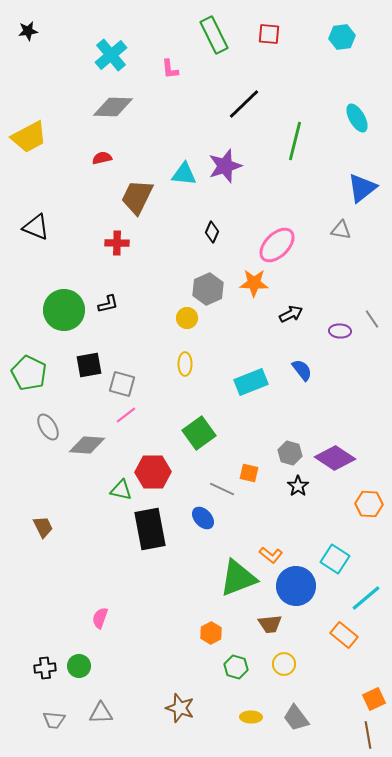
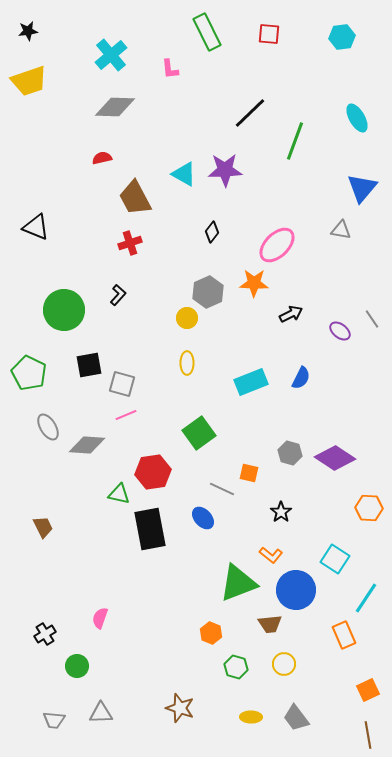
green rectangle at (214, 35): moved 7 px left, 3 px up
black line at (244, 104): moved 6 px right, 9 px down
gray diamond at (113, 107): moved 2 px right
yellow trapezoid at (29, 137): moved 56 px up; rotated 9 degrees clockwise
green line at (295, 141): rotated 6 degrees clockwise
purple star at (225, 166): moved 4 px down; rotated 16 degrees clockwise
cyan triangle at (184, 174): rotated 24 degrees clockwise
blue triangle at (362, 188): rotated 12 degrees counterclockwise
brown trapezoid at (137, 197): moved 2 px left, 1 px down; rotated 54 degrees counterclockwise
black diamond at (212, 232): rotated 15 degrees clockwise
red cross at (117, 243): moved 13 px right; rotated 20 degrees counterclockwise
gray hexagon at (208, 289): moved 3 px down
black L-shape at (108, 304): moved 10 px right, 9 px up; rotated 35 degrees counterclockwise
purple ellipse at (340, 331): rotated 35 degrees clockwise
yellow ellipse at (185, 364): moved 2 px right, 1 px up
blue semicircle at (302, 370): moved 1 px left, 8 px down; rotated 65 degrees clockwise
pink line at (126, 415): rotated 15 degrees clockwise
red hexagon at (153, 472): rotated 8 degrees counterclockwise
black star at (298, 486): moved 17 px left, 26 px down
green triangle at (121, 490): moved 2 px left, 4 px down
orange hexagon at (369, 504): moved 4 px down
green triangle at (238, 578): moved 5 px down
blue circle at (296, 586): moved 4 px down
cyan line at (366, 598): rotated 16 degrees counterclockwise
orange hexagon at (211, 633): rotated 10 degrees counterclockwise
orange rectangle at (344, 635): rotated 28 degrees clockwise
green circle at (79, 666): moved 2 px left
black cross at (45, 668): moved 34 px up; rotated 25 degrees counterclockwise
orange square at (374, 699): moved 6 px left, 9 px up
